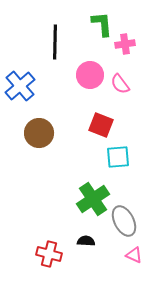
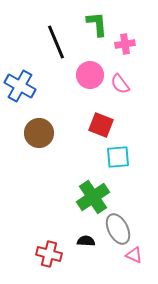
green L-shape: moved 5 px left
black line: moved 1 px right; rotated 24 degrees counterclockwise
blue cross: rotated 20 degrees counterclockwise
green cross: moved 2 px up
gray ellipse: moved 6 px left, 8 px down
